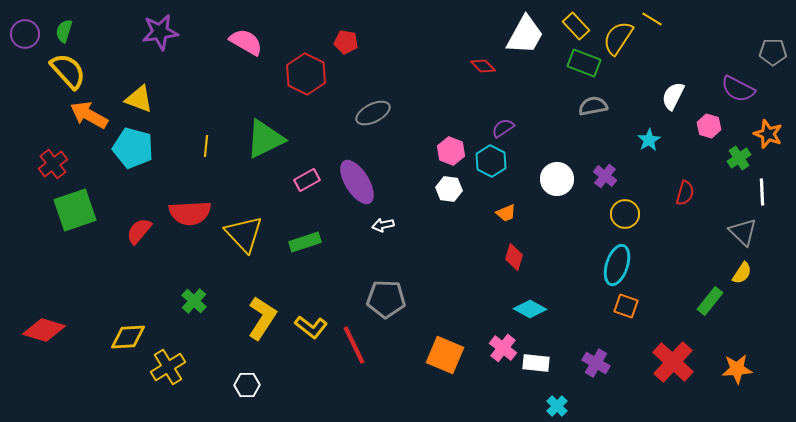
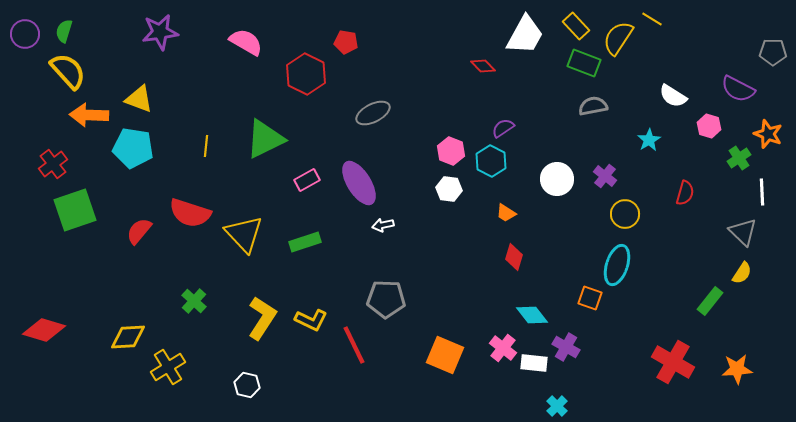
white semicircle at (673, 96): rotated 84 degrees counterclockwise
orange arrow at (89, 115): rotated 27 degrees counterclockwise
cyan pentagon at (133, 148): rotated 6 degrees counterclockwise
purple ellipse at (357, 182): moved 2 px right, 1 px down
red semicircle at (190, 213): rotated 21 degrees clockwise
orange trapezoid at (506, 213): rotated 55 degrees clockwise
orange square at (626, 306): moved 36 px left, 8 px up
cyan diamond at (530, 309): moved 2 px right, 6 px down; rotated 24 degrees clockwise
yellow L-shape at (311, 327): moved 7 px up; rotated 12 degrees counterclockwise
red cross at (673, 362): rotated 12 degrees counterclockwise
white rectangle at (536, 363): moved 2 px left
purple cross at (596, 363): moved 30 px left, 16 px up
white hexagon at (247, 385): rotated 15 degrees clockwise
